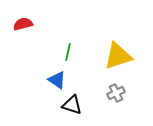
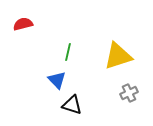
blue triangle: rotated 12 degrees clockwise
gray cross: moved 13 px right
